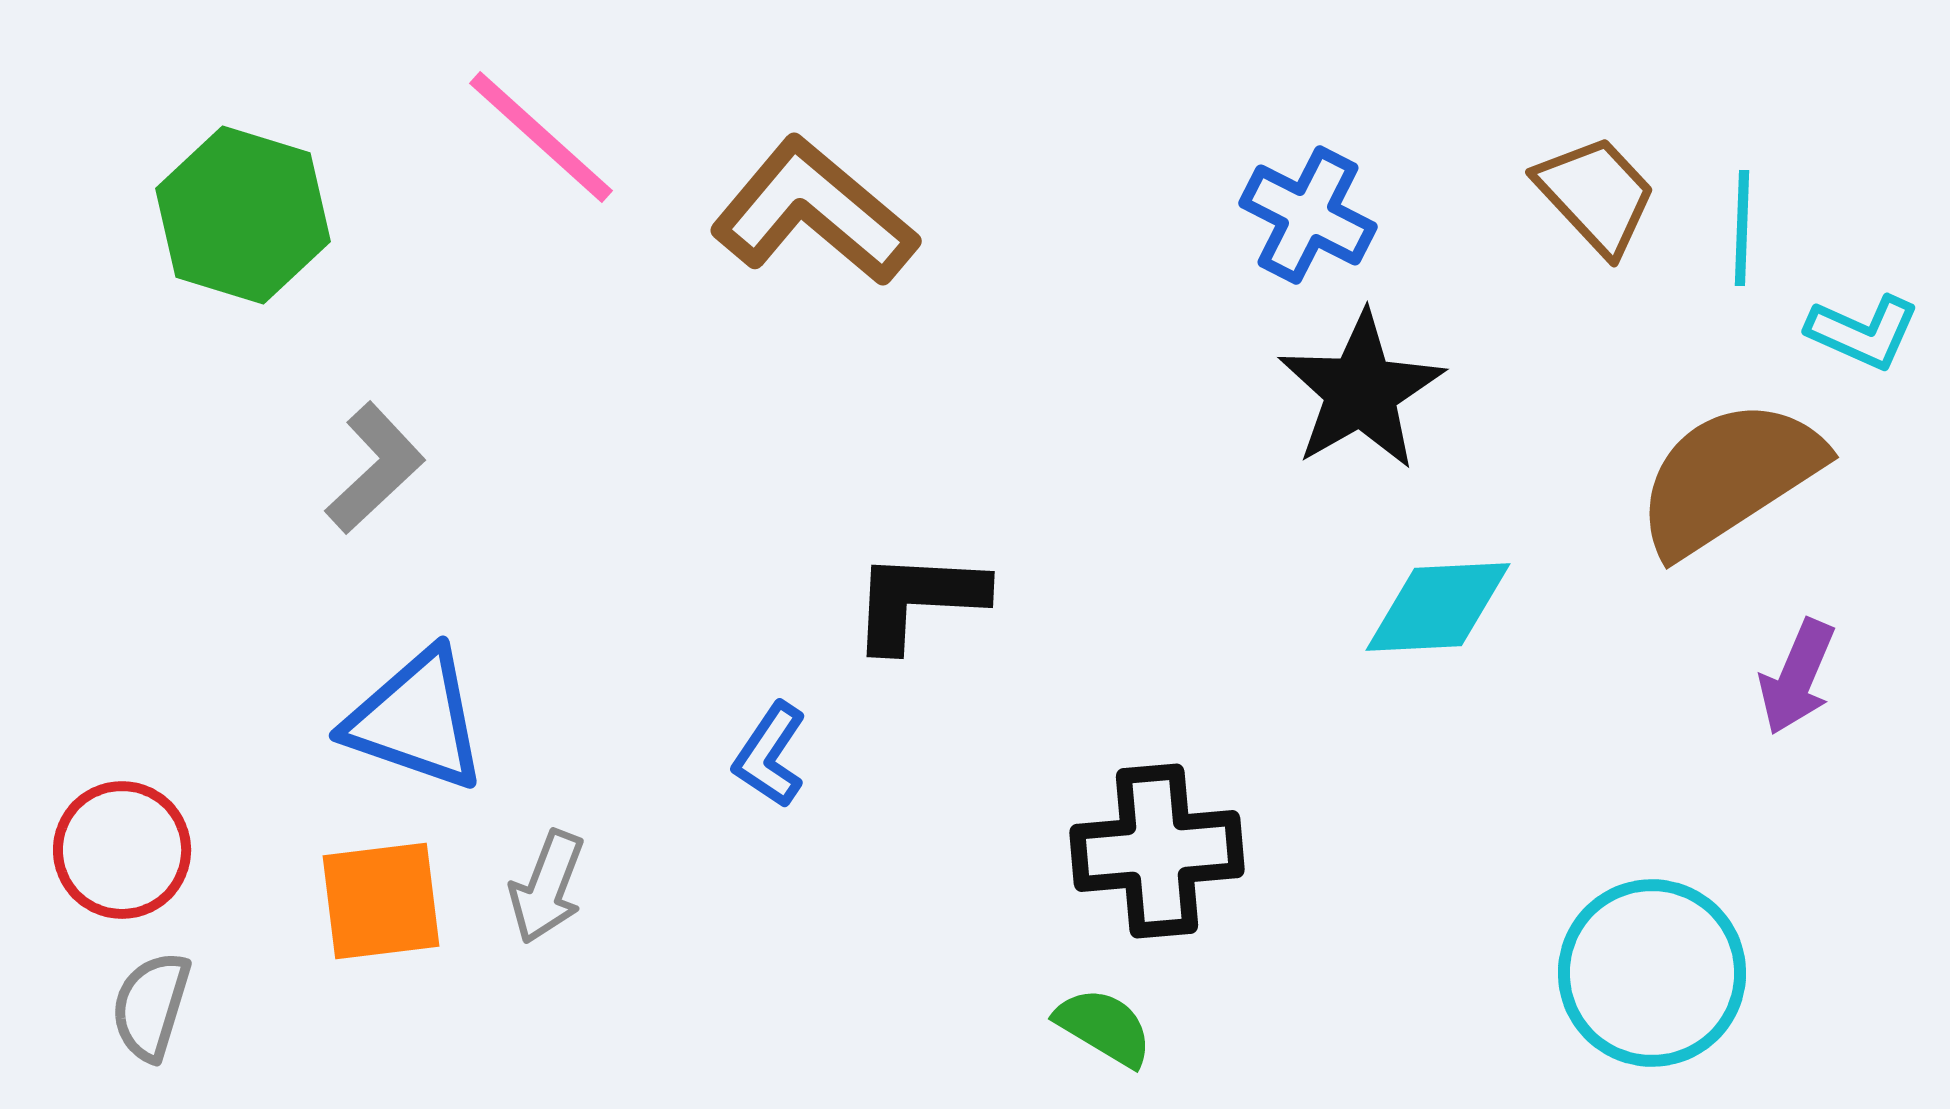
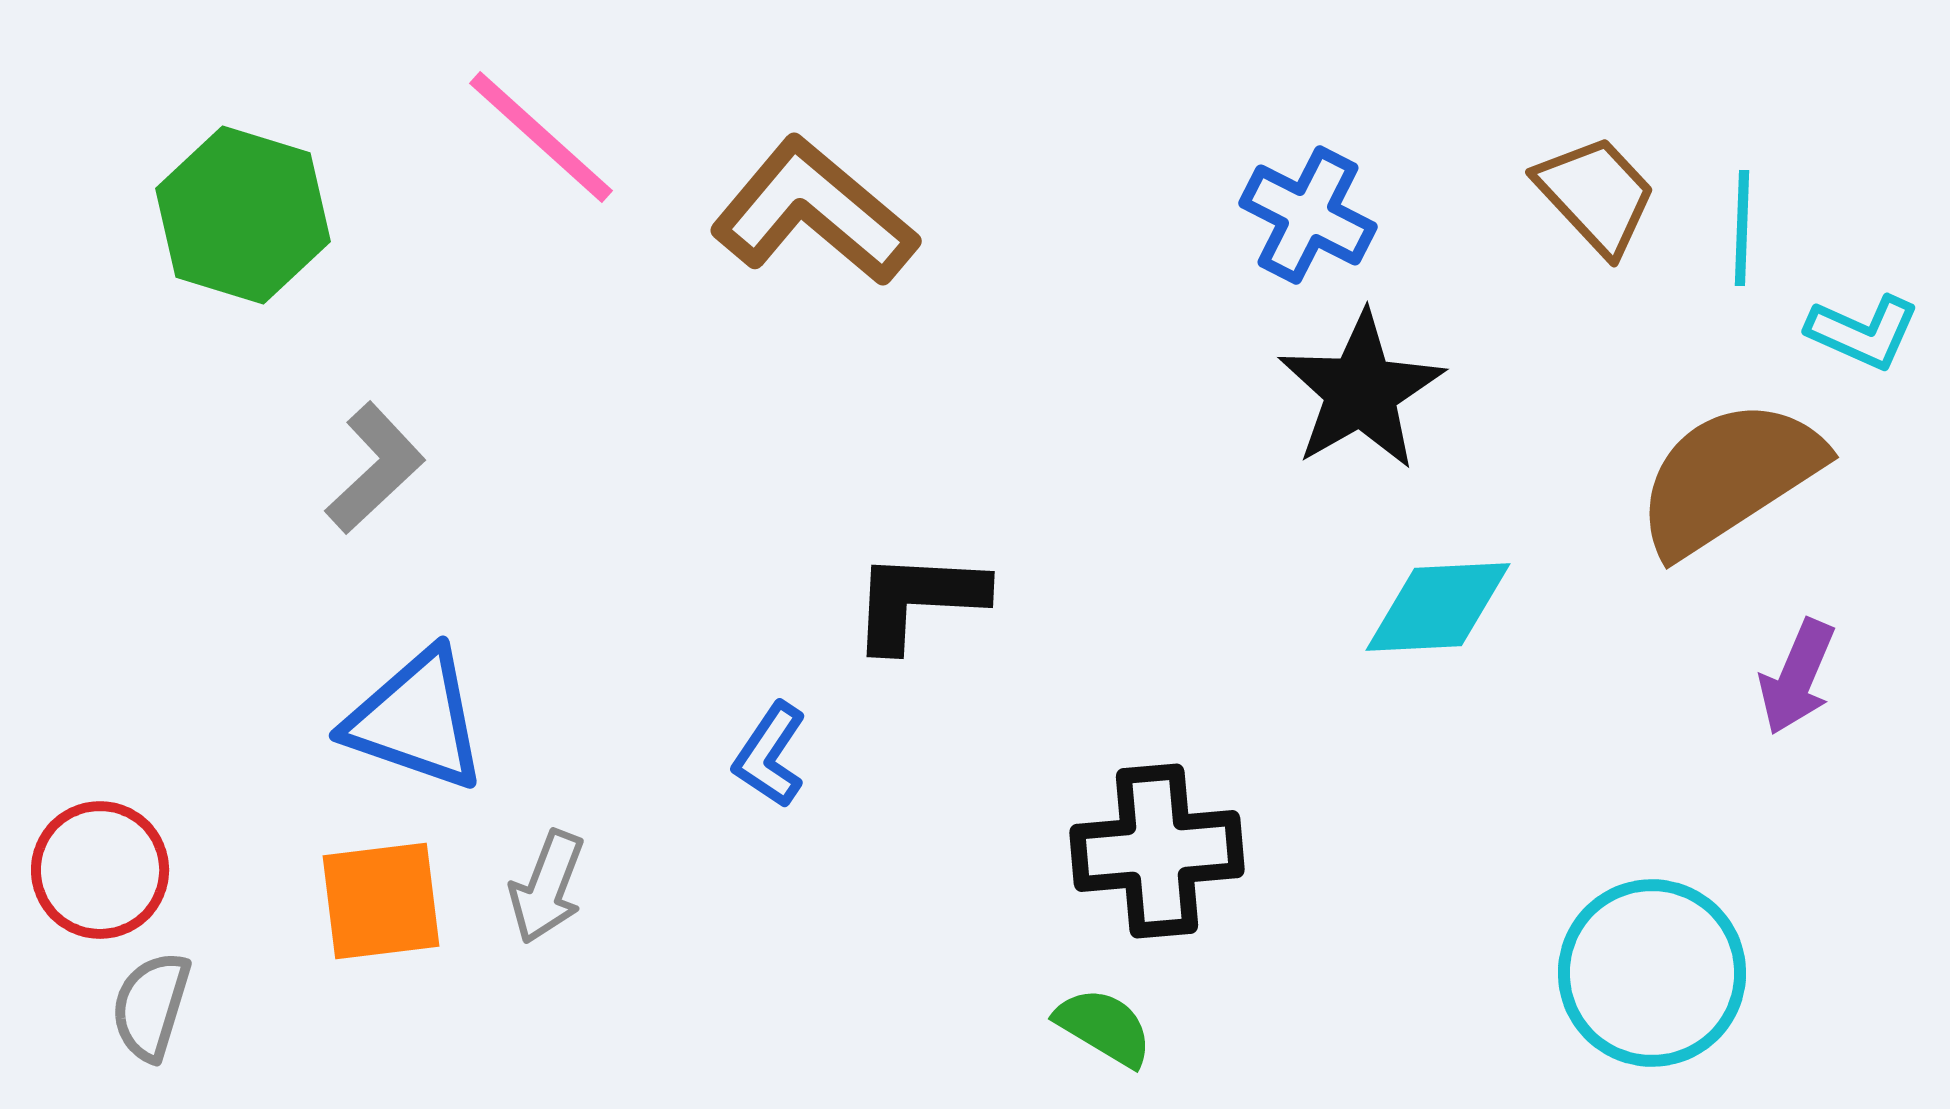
red circle: moved 22 px left, 20 px down
